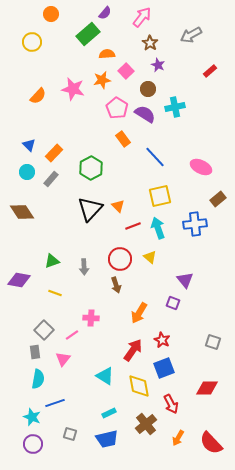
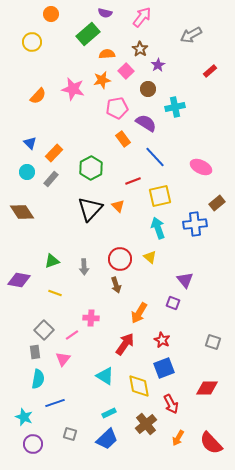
purple semicircle at (105, 13): rotated 64 degrees clockwise
brown star at (150, 43): moved 10 px left, 6 px down
purple star at (158, 65): rotated 16 degrees clockwise
pink pentagon at (117, 108): rotated 30 degrees clockwise
purple semicircle at (145, 114): moved 1 px right, 9 px down
blue triangle at (29, 145): moved 1 px right, 2 px up
brown rectangle at (218, 199): moved 1 px left, 4 px down
red line at (133, 226): moved 45 px up
red arrow at (133, 350): moved 8 px left, 6 px up
cyan star at (32, 417): moved 8 px left
blue trapezoid at (107, 439): rotated 30 degrees counterclockwise
